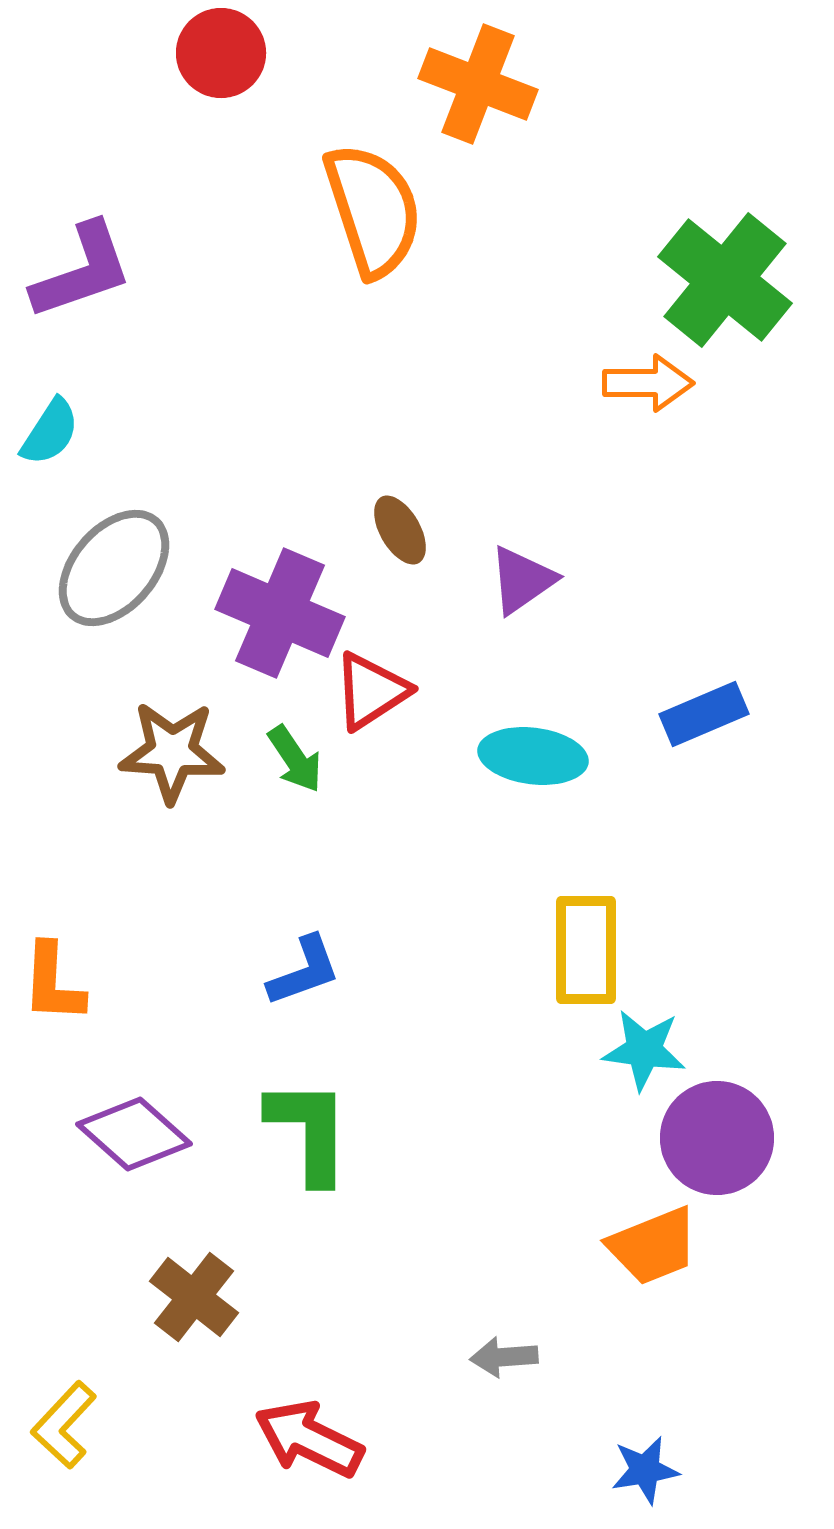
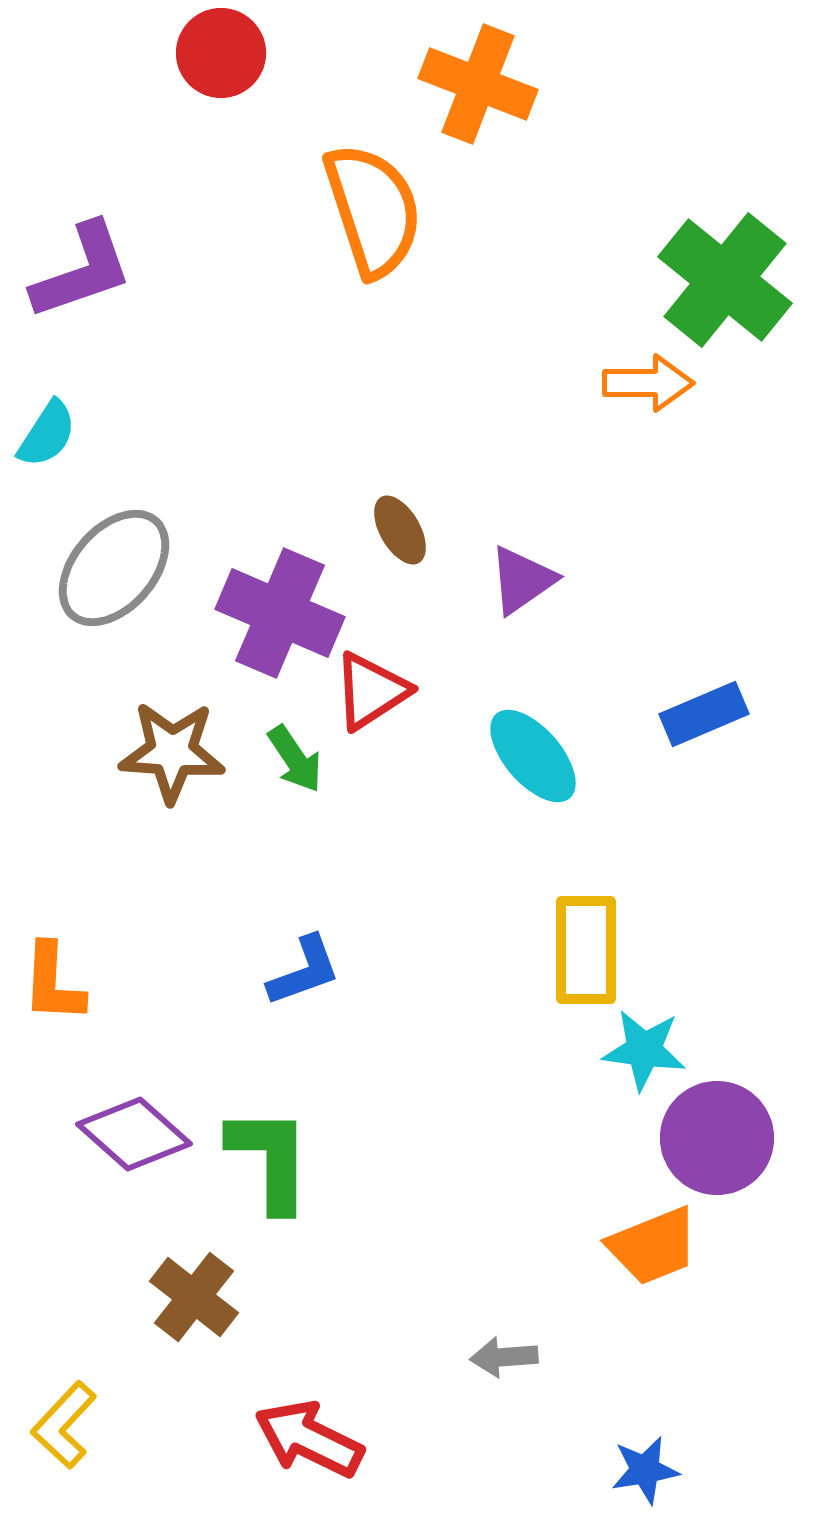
cyan semicircle: moved 3 px left, 2 px down
cyan ellipse: rotated 42 degrees clockwise
green L-shape: moved 39 px left, 28 px down
